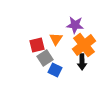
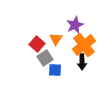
purple star: rotated 30 degrees counterclockwise
red square: moved 1 px up; rotated 35 degrees counterclockwise
blue square: rotated 24 degrees counterclockwise
